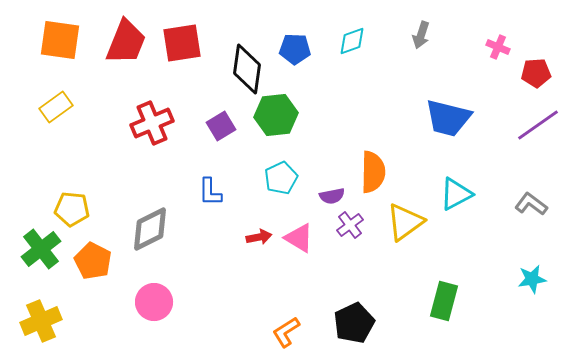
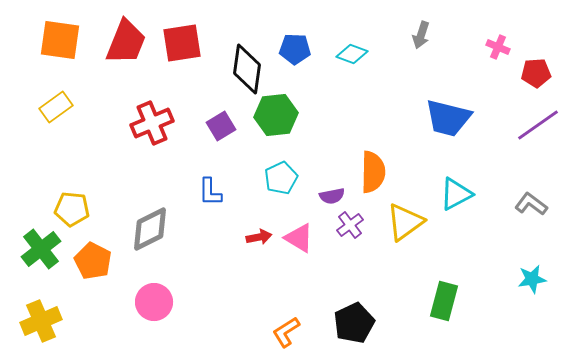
cyan diamond: moved 13 px down; rotated 40 degrees clockwise
